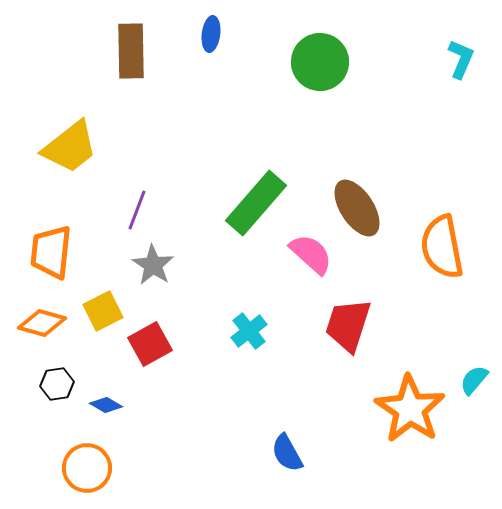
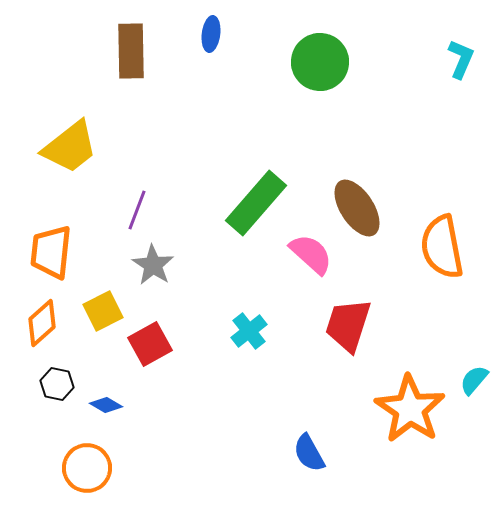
orange diamond: rotated 57 degrees counterclockwise
black hexagon: rotated 20 degrees clockwise
blue semicircle: moved 22 px right
